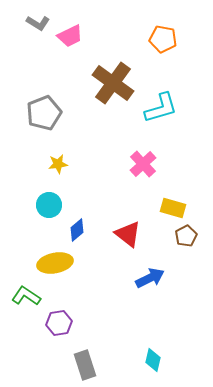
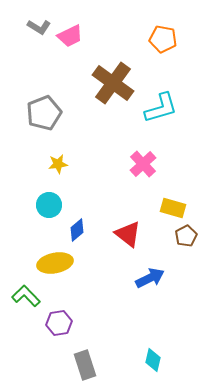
gray L-shape: moved 1 px right, 4 px down
green L-shape: rotated 12 degrees clockwise
